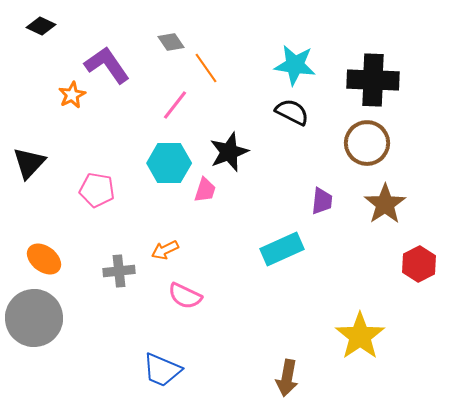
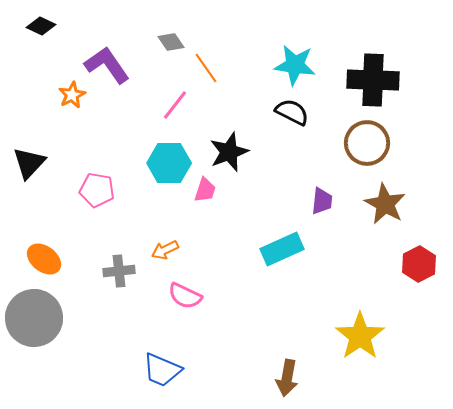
brown star: rotated 9 degrees counterclockwise
